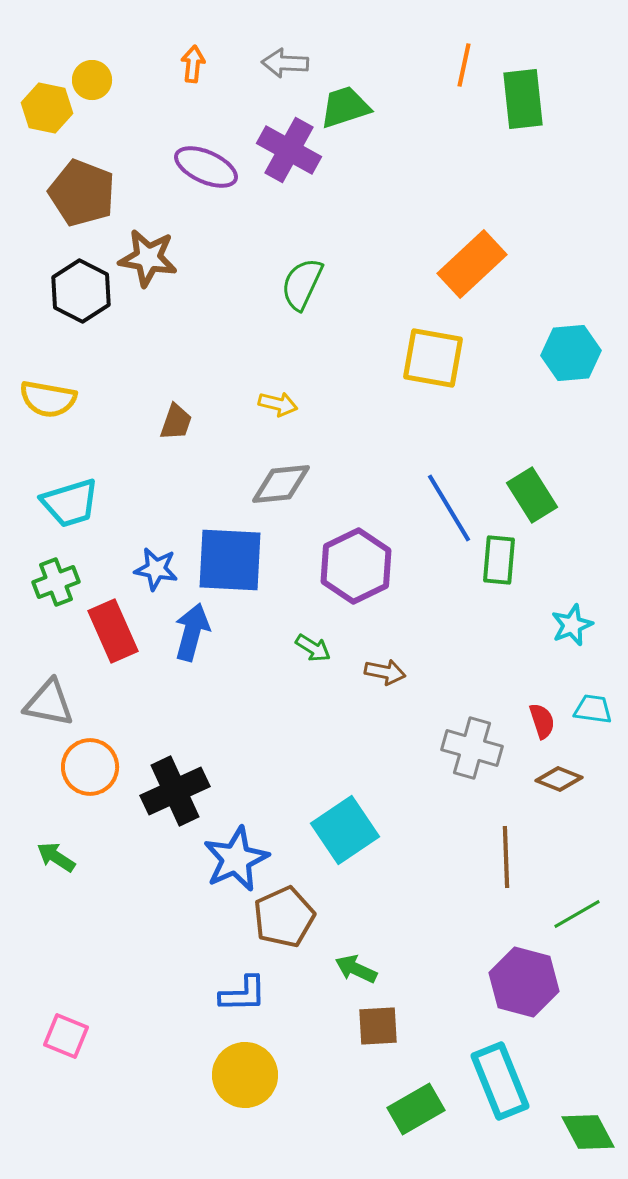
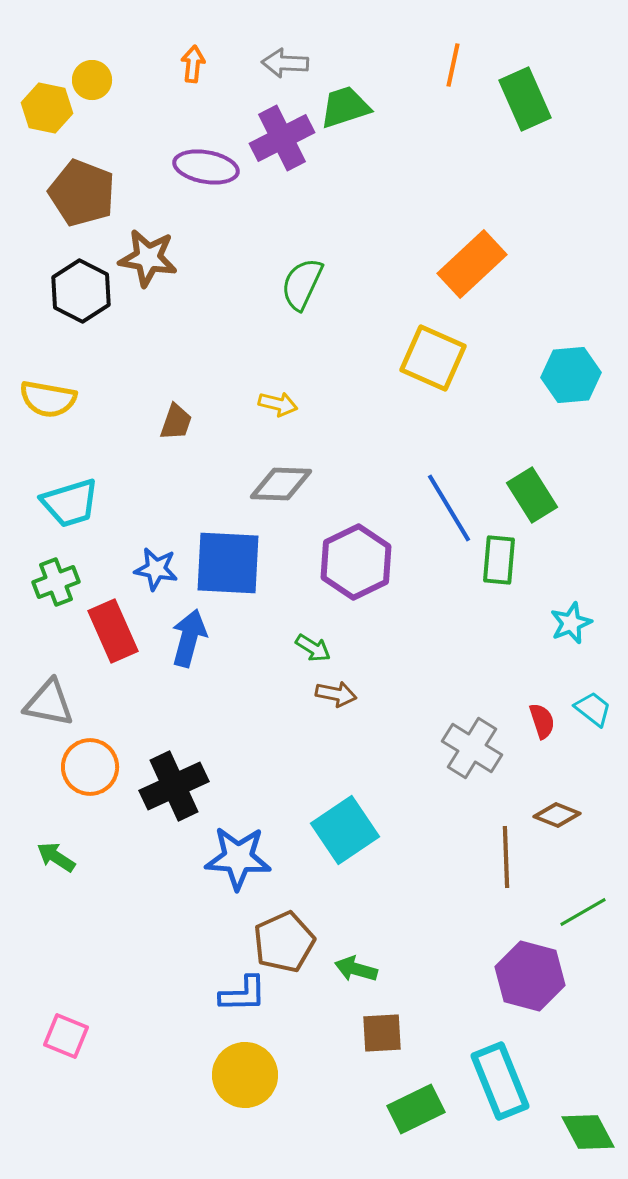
orange line at (464, 65): moved 11 px left
green rectangle at (523, 99): moved 2 px right; rotated 18 degrees counterclockwise
purple cross at (289, 150): moved 7 px left, 12 px up; rotated 34 degrees clockwise
purple ellipse at (206, 167): rotated 14 degrees counterclockwise
cyan hexagon at (571, 353): moved 22 px down
yellow square at (433, 358): rotated 14 degrees clockwise
gray diamond at (281, 484): rotated 8 degrees clockwise
blue square at (230, 560): moved 2 px left, 3 px down
purple hexagon at (356, 566): moved 4 px up
cyan star at (572, 625): moved 1 px left, 2 px up
blue arrow at (192, 632): moved 3 px left, 6 px down
brown arrow at (385, 672): moved 49 px left, 22 px down
cyan trapezoid at (593, 709): rotated 30 degrees clockwise
gray cross at (472, 748): rotated 16 degrees clockwise
brown diamond at (559, 779): moved 2 px left, 36 px down
black cross at (175, 791): moved 1 px left, 5 px up
blue star at (236, 859): moved 2 px right, 1 px up; rotated 28 degrees clockwise
green line at (577, 914): moved 6 px right, 2 px up
brown pentagon at (284, 917): moved 25 px down
green arrow at (356, 969): rotated 9 degrees counterclockwise
purple hexagon at (524, 982): moved 6 px right, 6 px up
brown square at (378, 1026): moved 4 px right, 7 px down
green rectangle at (416, 1109): rotated 4 degrees clockwise
